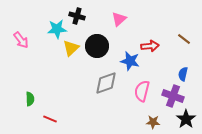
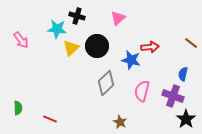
pink triangle: moved 1 px left, 1 px up
cyan star: rotated 12 degrees clockwise
brown line: moved 7 px right, 4 px down
red arrow: moved 1 px down
blue star: moved 1 px right, 1 px up
gray diamond: rotated 25 degrees counterclockwise
green semicircle: moved 12 px left, 9 px down
brown star: moved 33 px left; rotated 24 degrees clockwise
